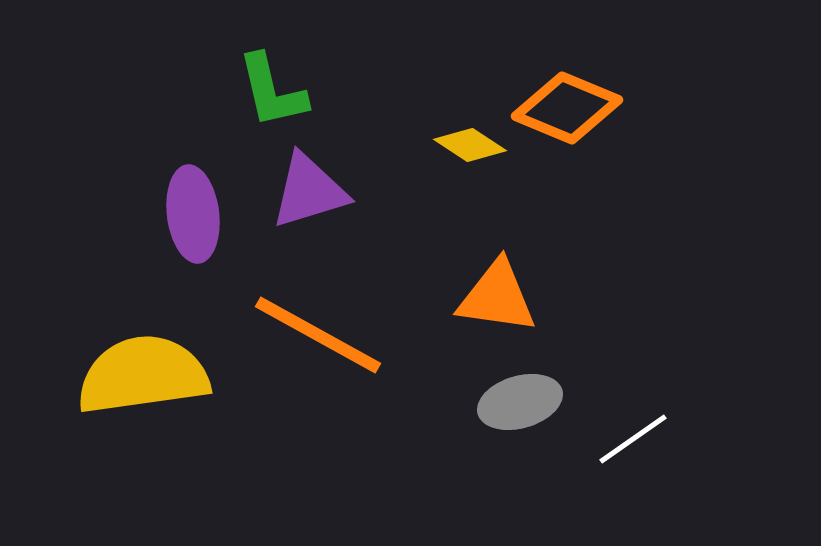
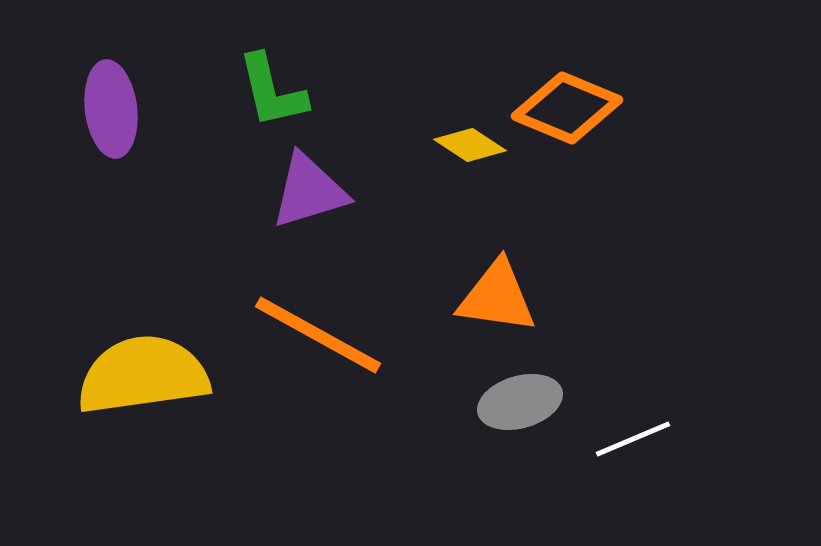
purple ellipse: moved 82 px left, 105 px up
white line: rotated 12 degrees clockwise
